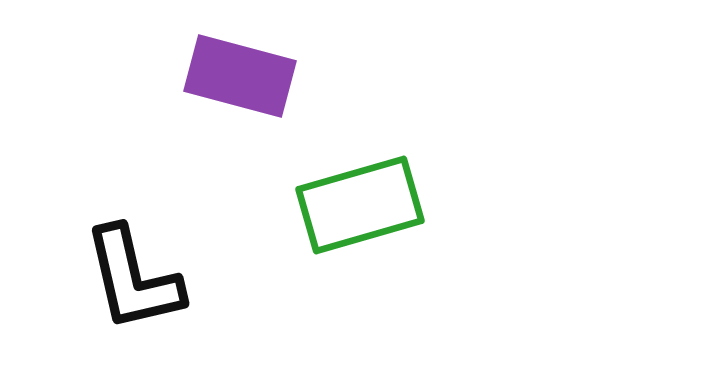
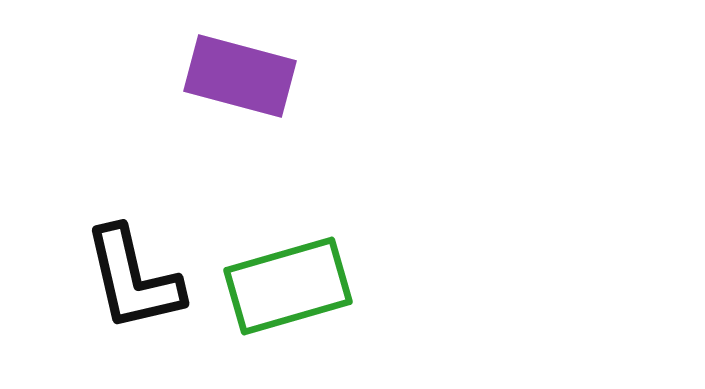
green rectangle: moved 72 px left, 81 px down
